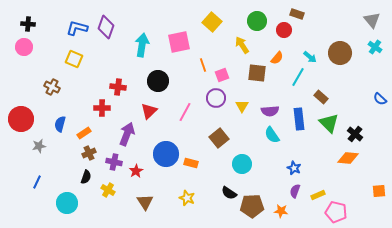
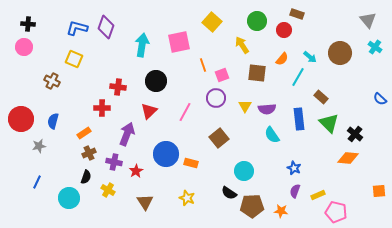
gray triangle at (372, 20): moved 4 px left
orange semicircle at (277, 58): moved 5 px right, 1 px down
black circle at (158, 81): moved 2 px left
brown cross at (52, 87): moved 6 px up
yellow triangle at (242, 106): moved 3 px right
purple semicircle at (270, 111): moved 3 px left, 2 px up
blue semicircle at (60, 124): moved 7 px left, 3 px up
cyan circle at (242, 164): moved 2 px right, 7 px down
cyan circle at (67, 203): moved 2 px right, 5 px up
